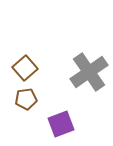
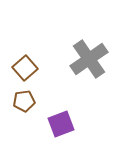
gray cross: moved 13 px up
brown pentagon: moved 2 px left, 2 px down
